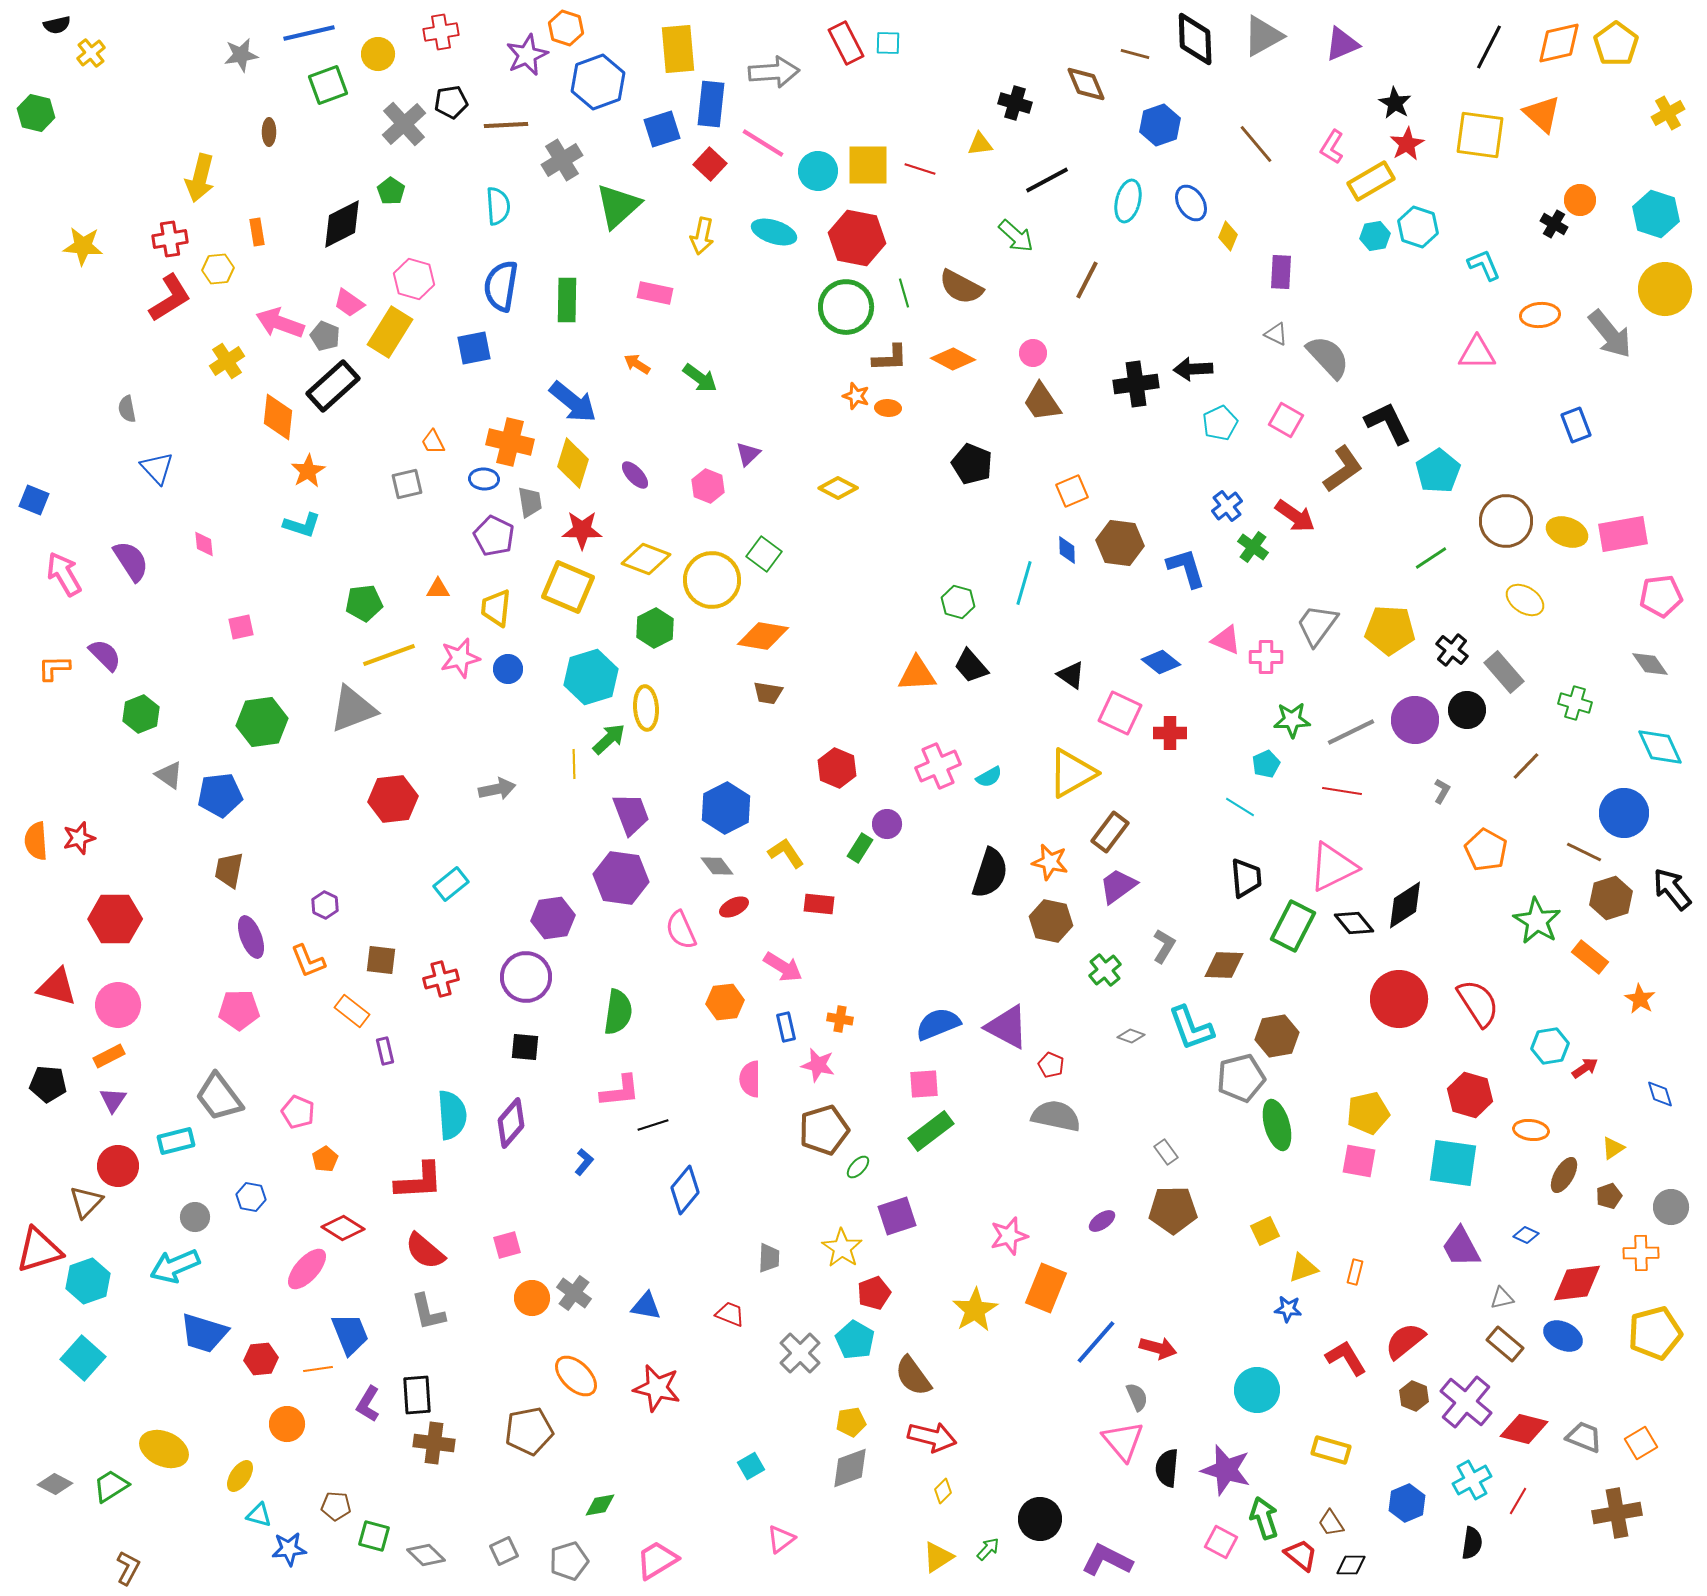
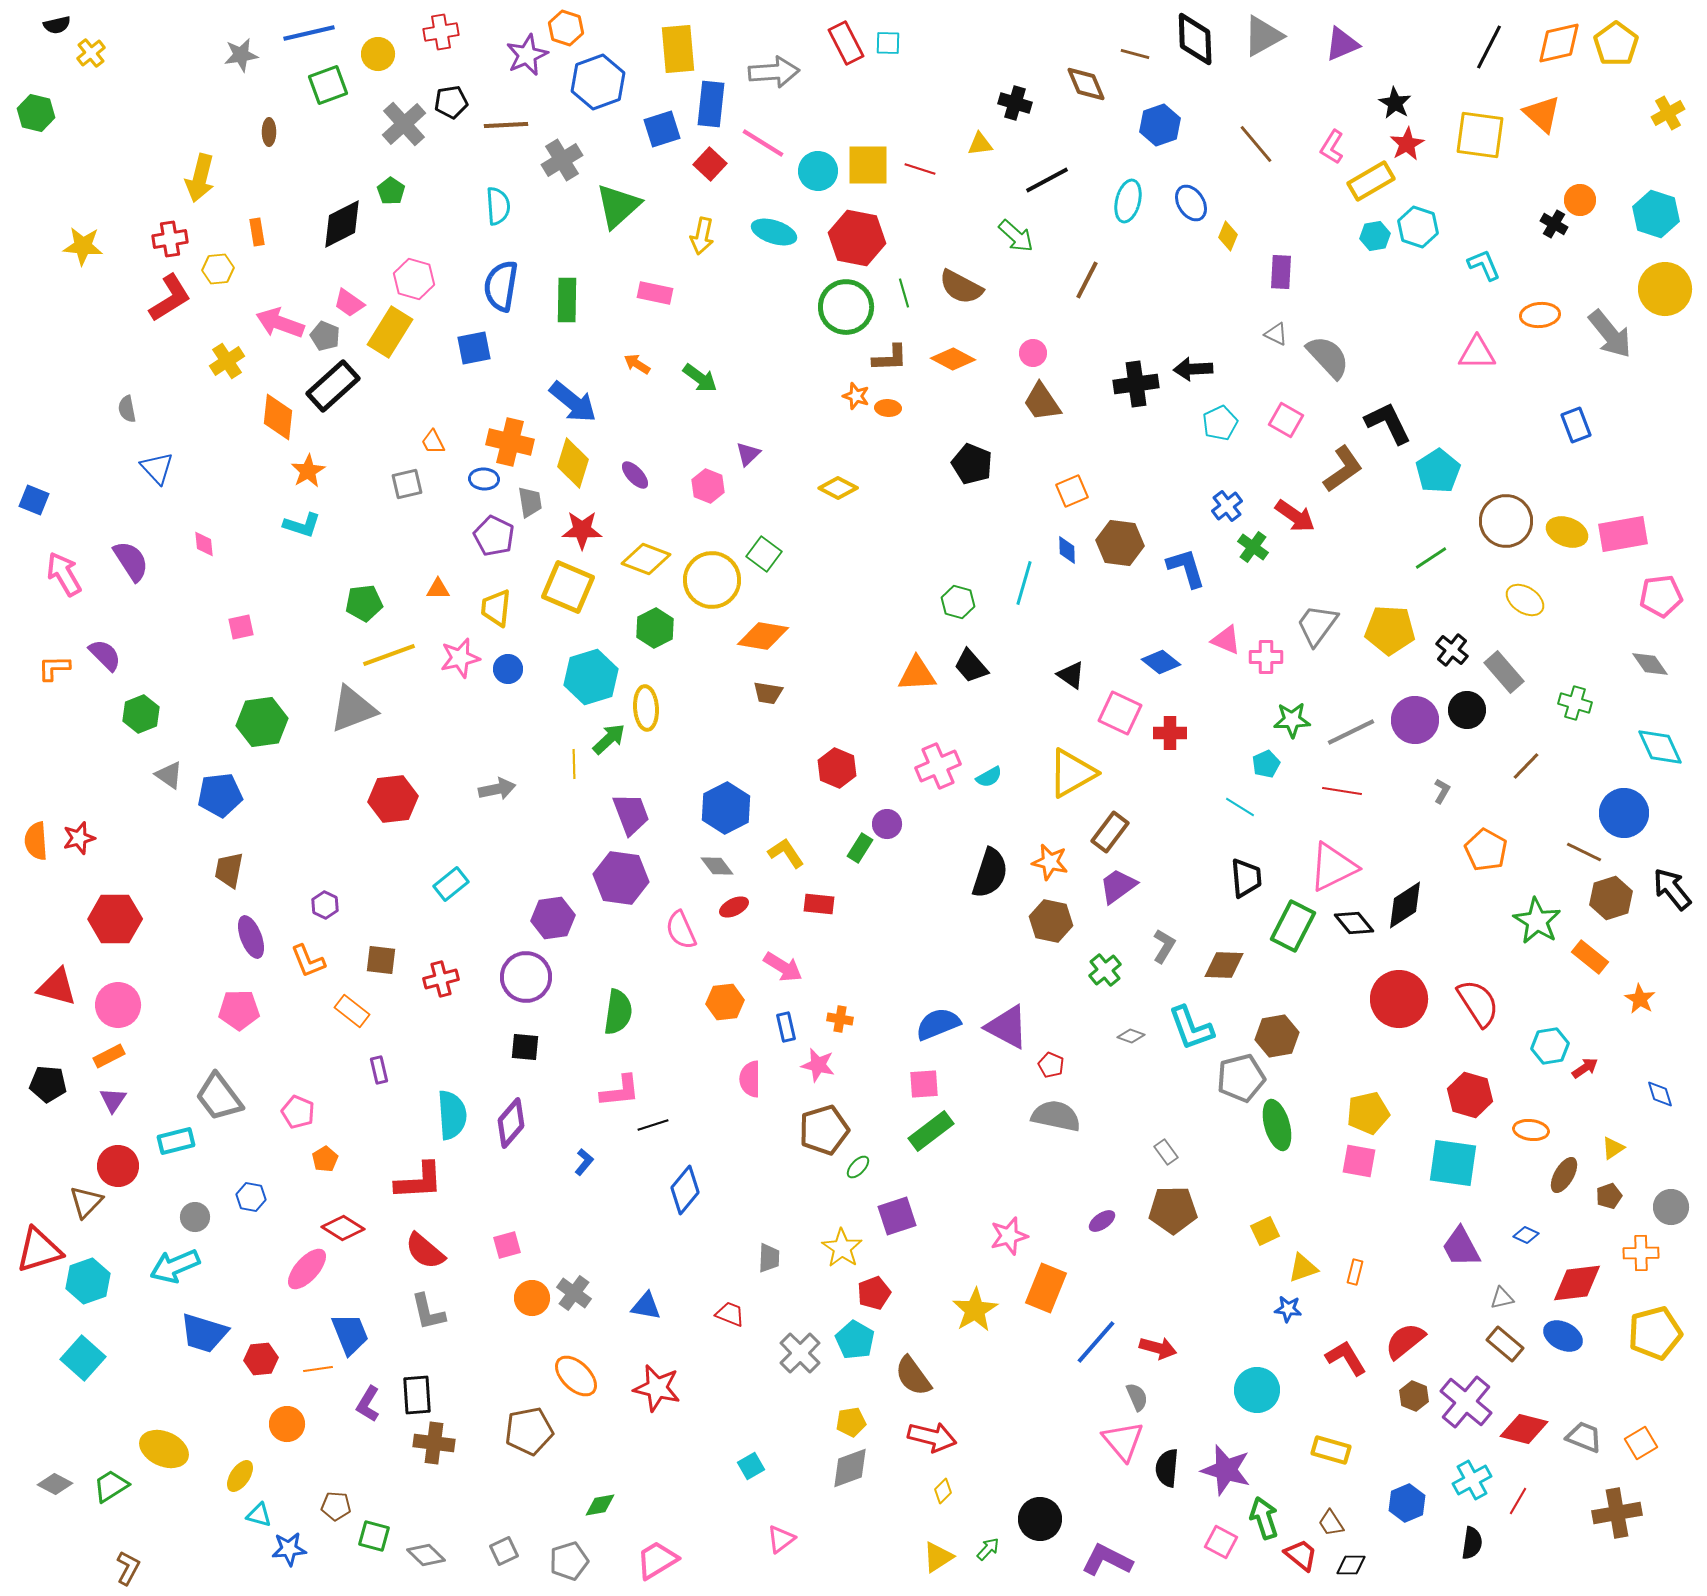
purple rectangle at (385, 1051): moved 6 px left, 19 px down
